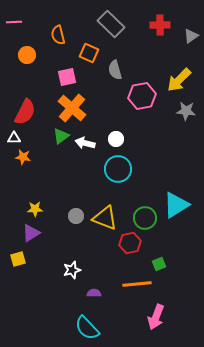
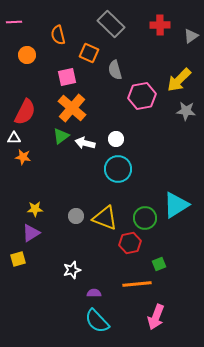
cyan semicircle: moved 10 px right, 7 px up
